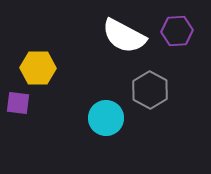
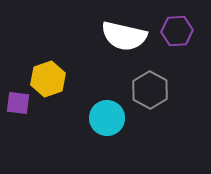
white semicircle: rotated 15 degrees counterclockwise
yellow hexagon: moved 10 px right, 11 px down; rotated 20 degrees counterclockwise
cyan circle: moved 1 px right
